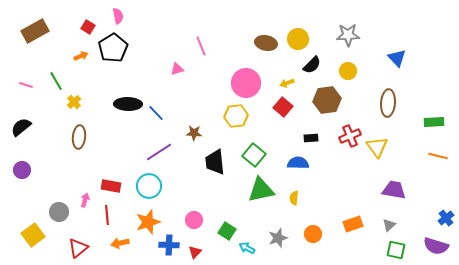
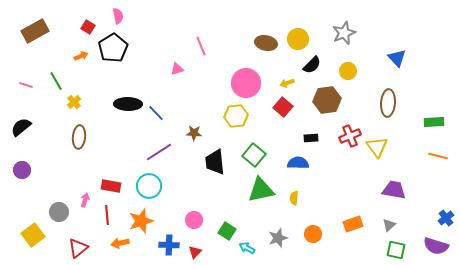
gray star at (348, 35): moved 4 px left, 2 px up; rotated 20 degrees counterclockwise
orange star at (148, 222): moved 7 px left, 1 px up
